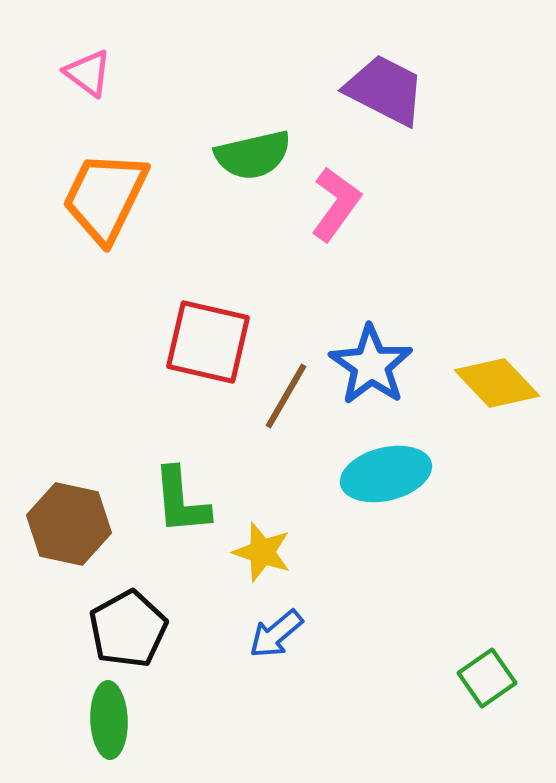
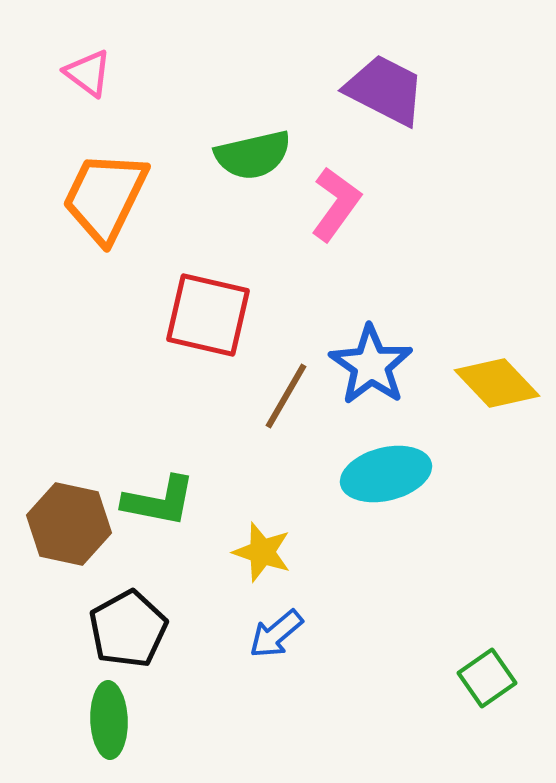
red square: moved 27 px up
green L-shape: moved 22 px left; rotated 74 degrees counterclockwise
